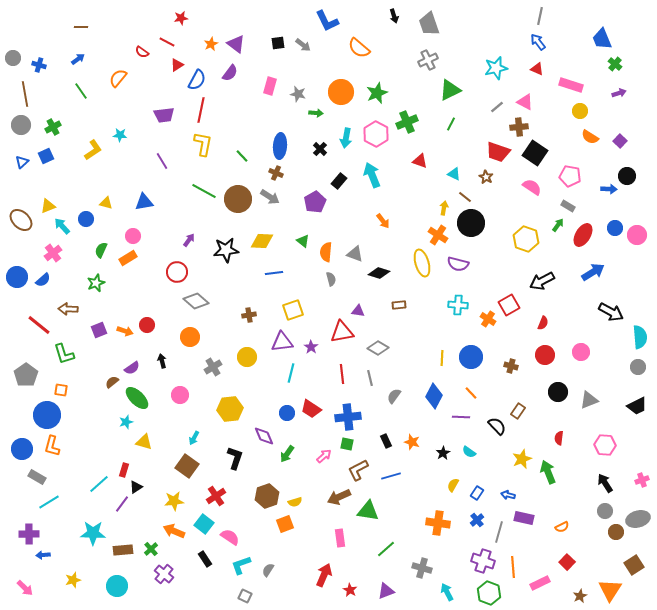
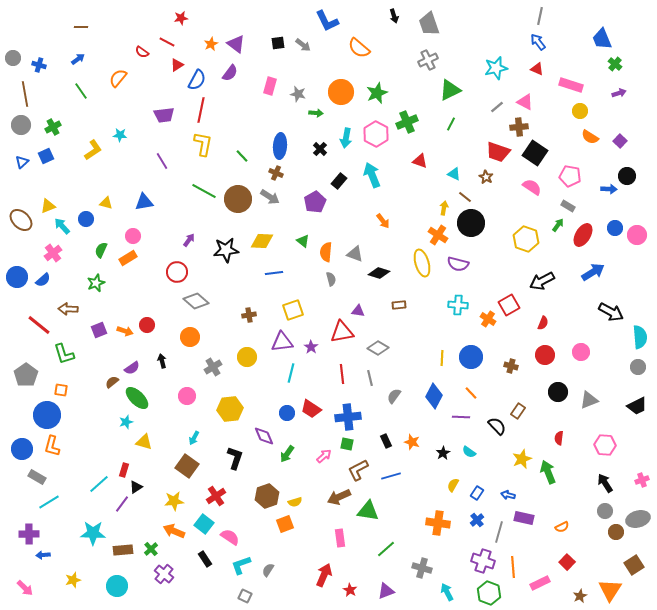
pink circle at (180, 395): moved 7 px right, 1 px down
